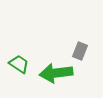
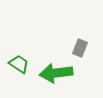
gray rectangle: moved 3 px up
